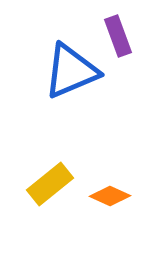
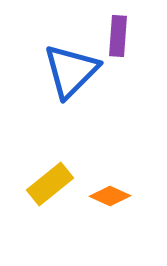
purple rectangle: rotated 24 degrees clockwise
blue triangle: rotated 22 degrees counterclockwise
